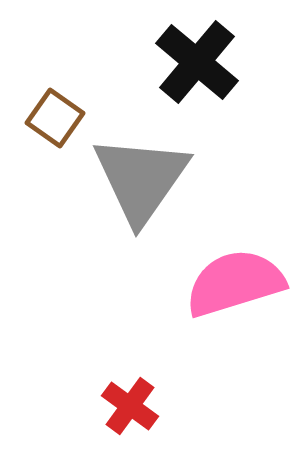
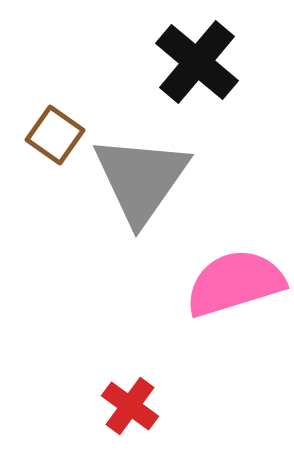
brown square: moved 17 px down
